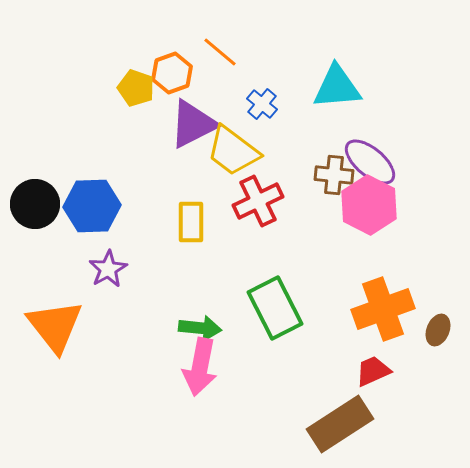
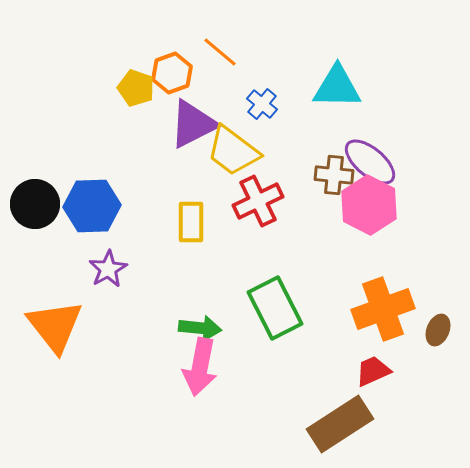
cyan triangle: rotated 6 degrees clockwise
